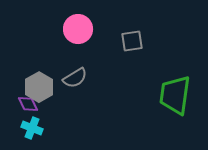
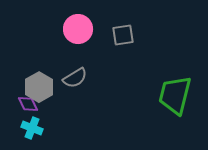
gray square: moved 9 px left, 6 px up
green trapezoid: rotated 6 degrees clockwise
